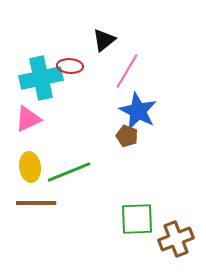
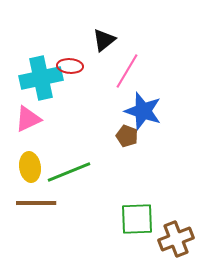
blue star: moved 5 px right; rotated 9 degrees counterclockwise
